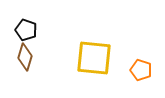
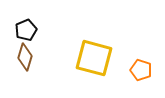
black pentagon: rotated 30 degrees clockwise
yellow square: rotated 9 degrees clockwise
